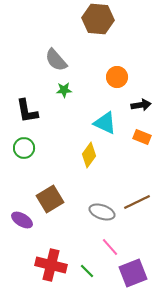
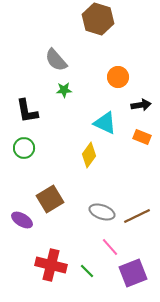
brown hexagon: rotated 12 degrees clockwise
orange circle: moved 1 px right
brown line: moved 14 px down
